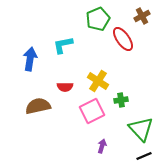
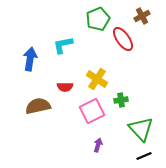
yellow cross: moved 1 px left, 2 px up
purple arrow: moved 4 px left, 1 px up
